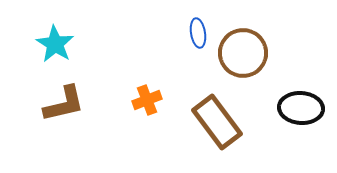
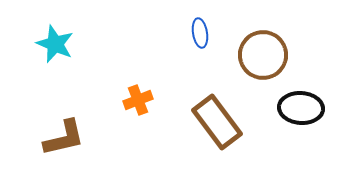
blue ellipse: moved 2 px right
cyan star: rotated 9 degrees counterclockwise
brown circle: moved 20 px right, 2 px down
orange cross: moved 9 px left
brown L-shape: moved 34 px down
